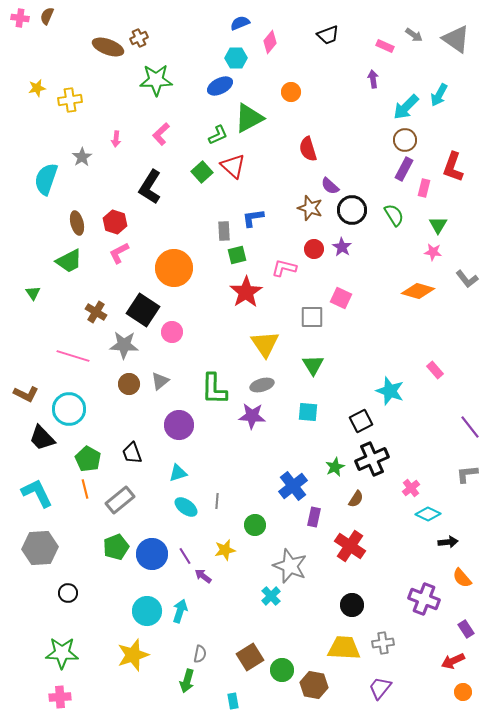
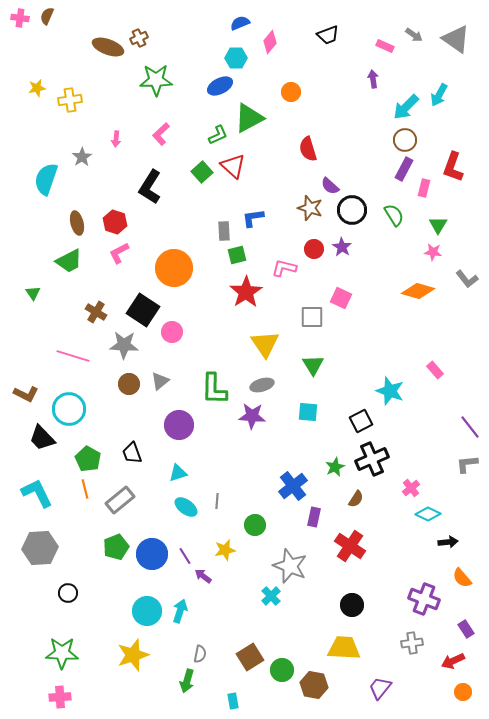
gray L-shape at (467, 474): moved 10 px up
gray cross at (383, 643): moved 29 px right
